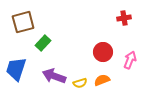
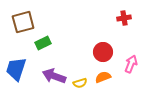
green rectangle: rotated 21 degrees clockwise
pink arrow: moved 1 px right, 4 px down
orange semicircle: moved 1 px right, 3 px up
